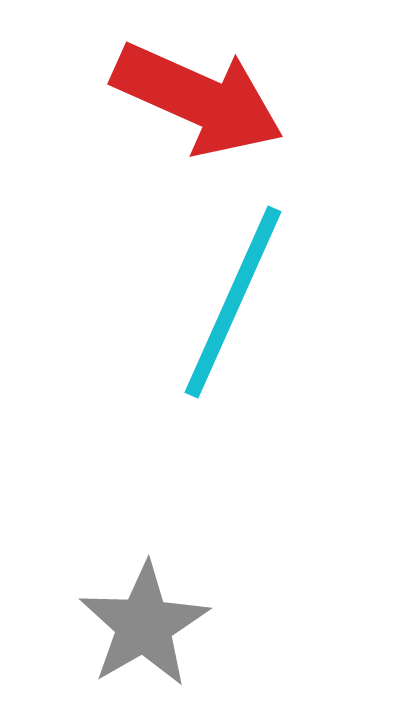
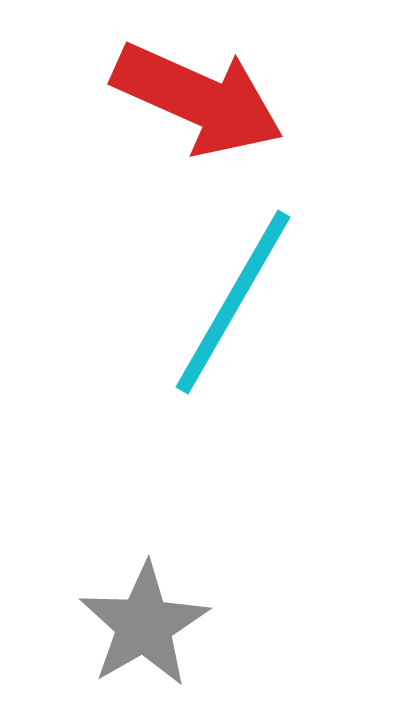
cyan line: rotated 6 degrees clockwise
